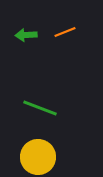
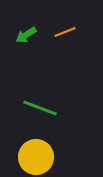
green arrow: rotated 30 degrees counterclockwise
yellow circle: moved 2 px left
